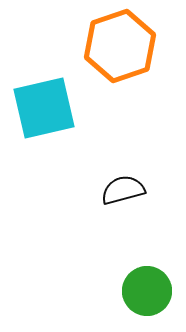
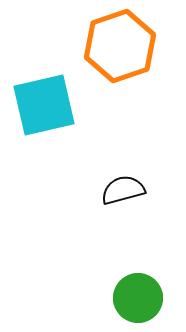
cyan square: moved 3 px up
green circle: moved 9 px left, 7 px down
